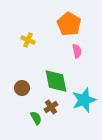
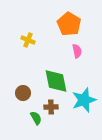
brown circle: moved 1 px right, 5 px down
brown cross: rotated 32 degrees clockwise
